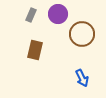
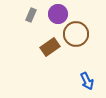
brown circle: moved 6 px left
brown rectangle: moved 15 px right, 3 px up; rotated 42 degrees clockwise
blue arrow: moved 5 px right, 3 px down
